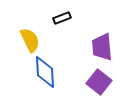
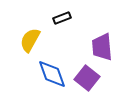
yellow semicircle: rotated 125 degrees counterclockwise
blue diamond: moved 7 px right, 2 px down; rotated 16 degrees counterclockwise
purple square: moved 12 px left, 4 px up
